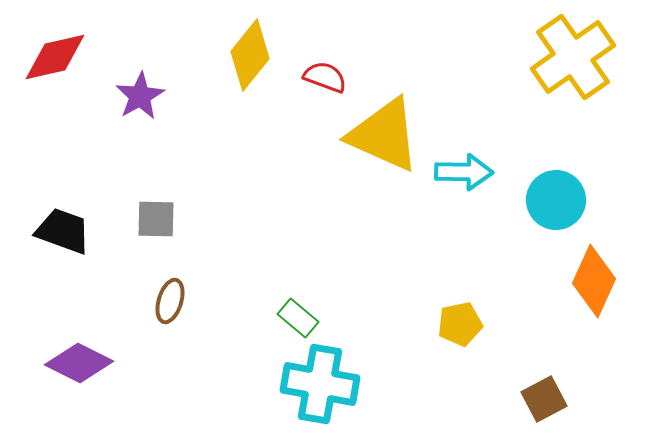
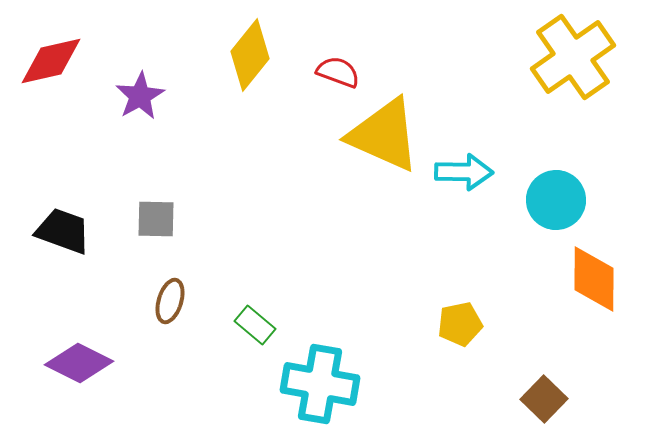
red diamond: moved 4 px left, 4 px down
red semicircle: moved 13 px right, 5 px up
orange diamond: moved 2 px up; rotated 24 degrees counterclockwise
green rectangle: moved 43 px left, 7 px down
brown square: rotated 18 degrees counterclockwise
